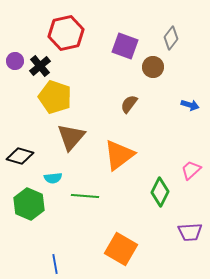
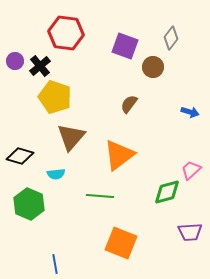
red hexagon: rotated 20 degrees clockwise
blue arrow: moved 7 px down
cyan semicircle: moved 3 px right, 4 px up
green diamond: moved 7 px right; rotated 48 degrees clockwise
green line: moved 15 px right
orange square: moved 6 px up; rotated 8 degrees counterclockwise
